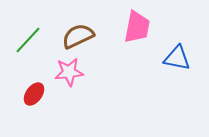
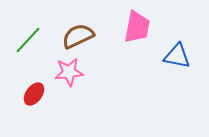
blue triangle: moved 2 px up
